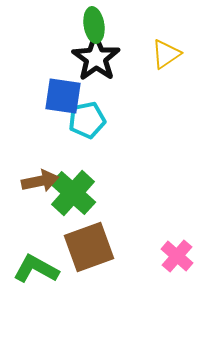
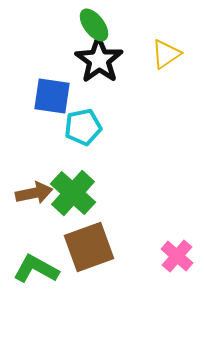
green ellipse: rotated 28 degrees counterclockwise
black star: moved 3 px right, 2 px down
blue square: moved 11 px left
cyan pentagon: moved 4 px left, 7 px down
brown arrow: moved 6 px left, 12 px down
